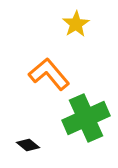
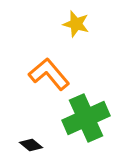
yellow star: rotated 24 degrees counterclockwise
black diamond: moved 3 px right
